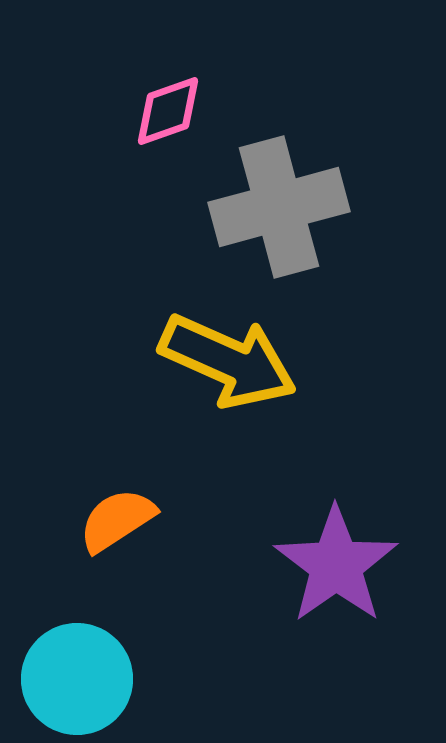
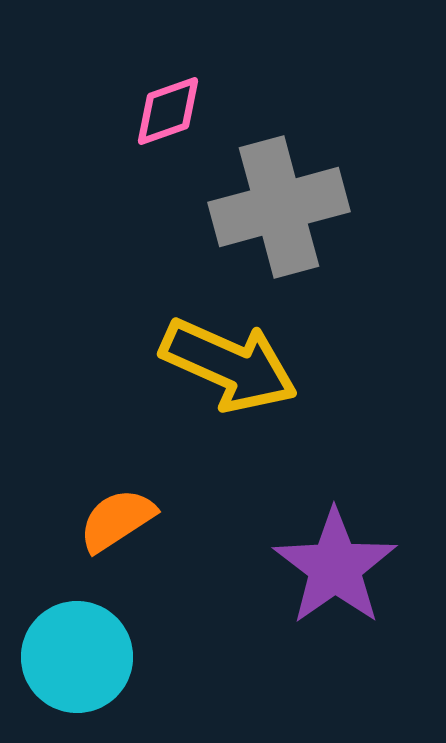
yellow arrow: moved 1 px right, 4 px down
purple star: moved 1 px left, 2 px down
cyan circle: moved 22 px up
